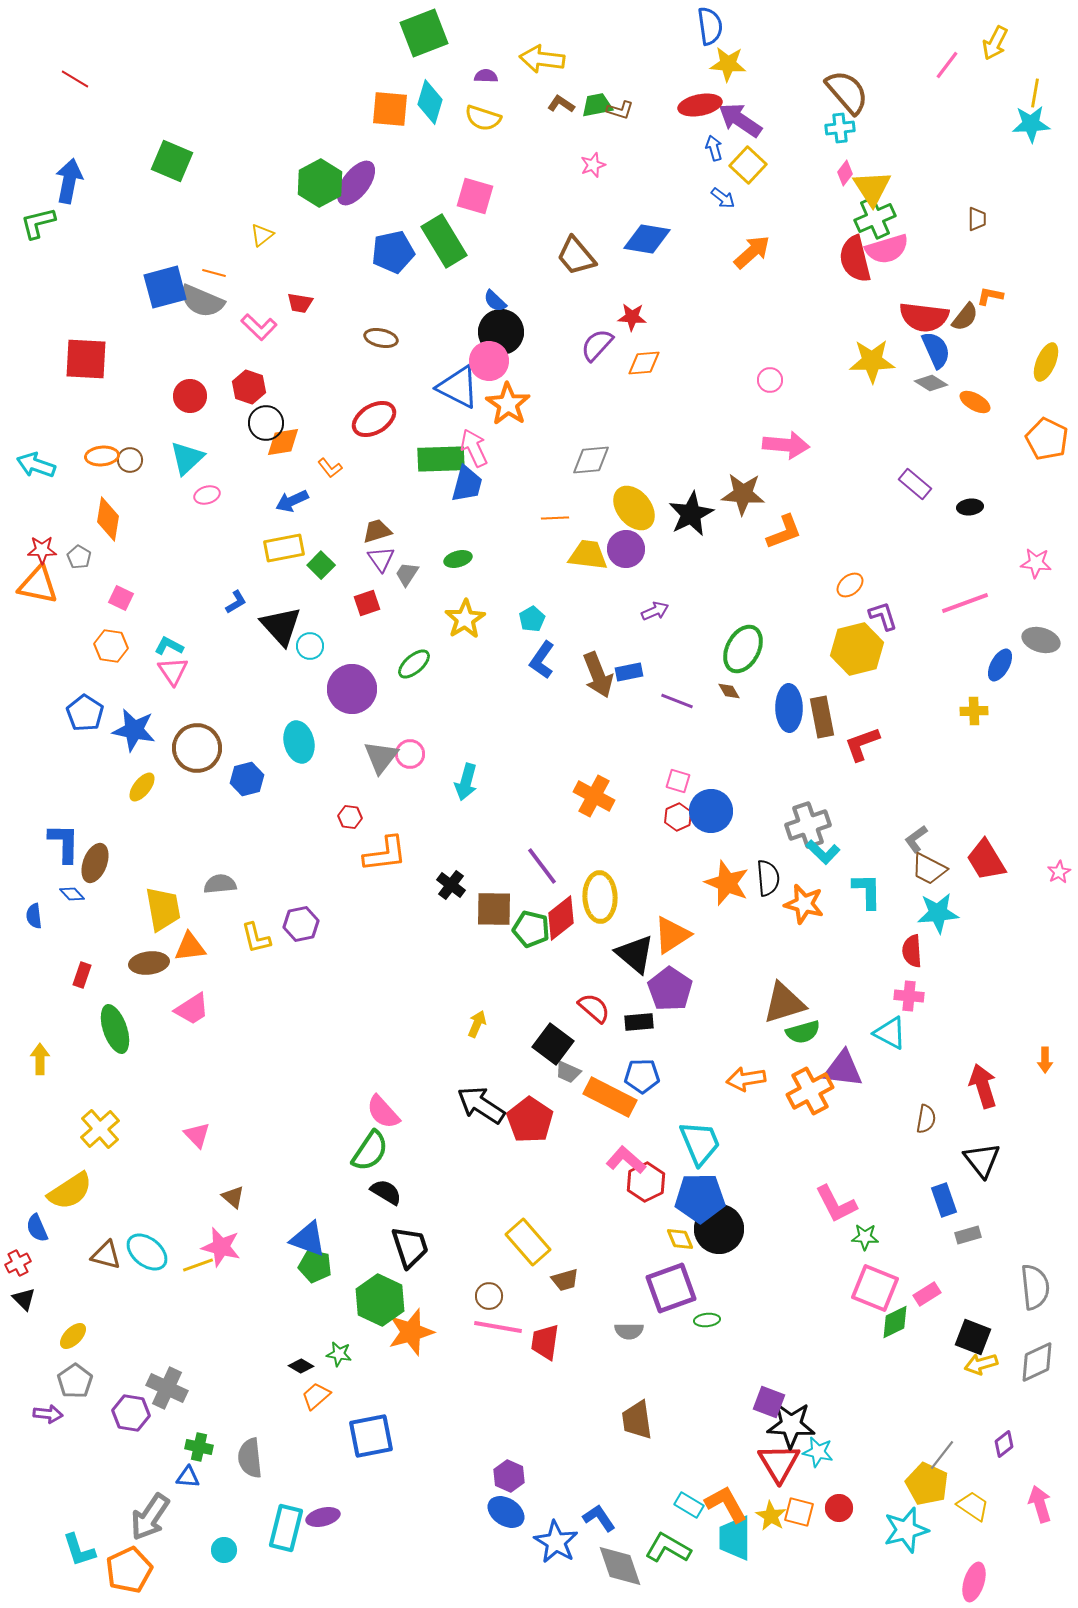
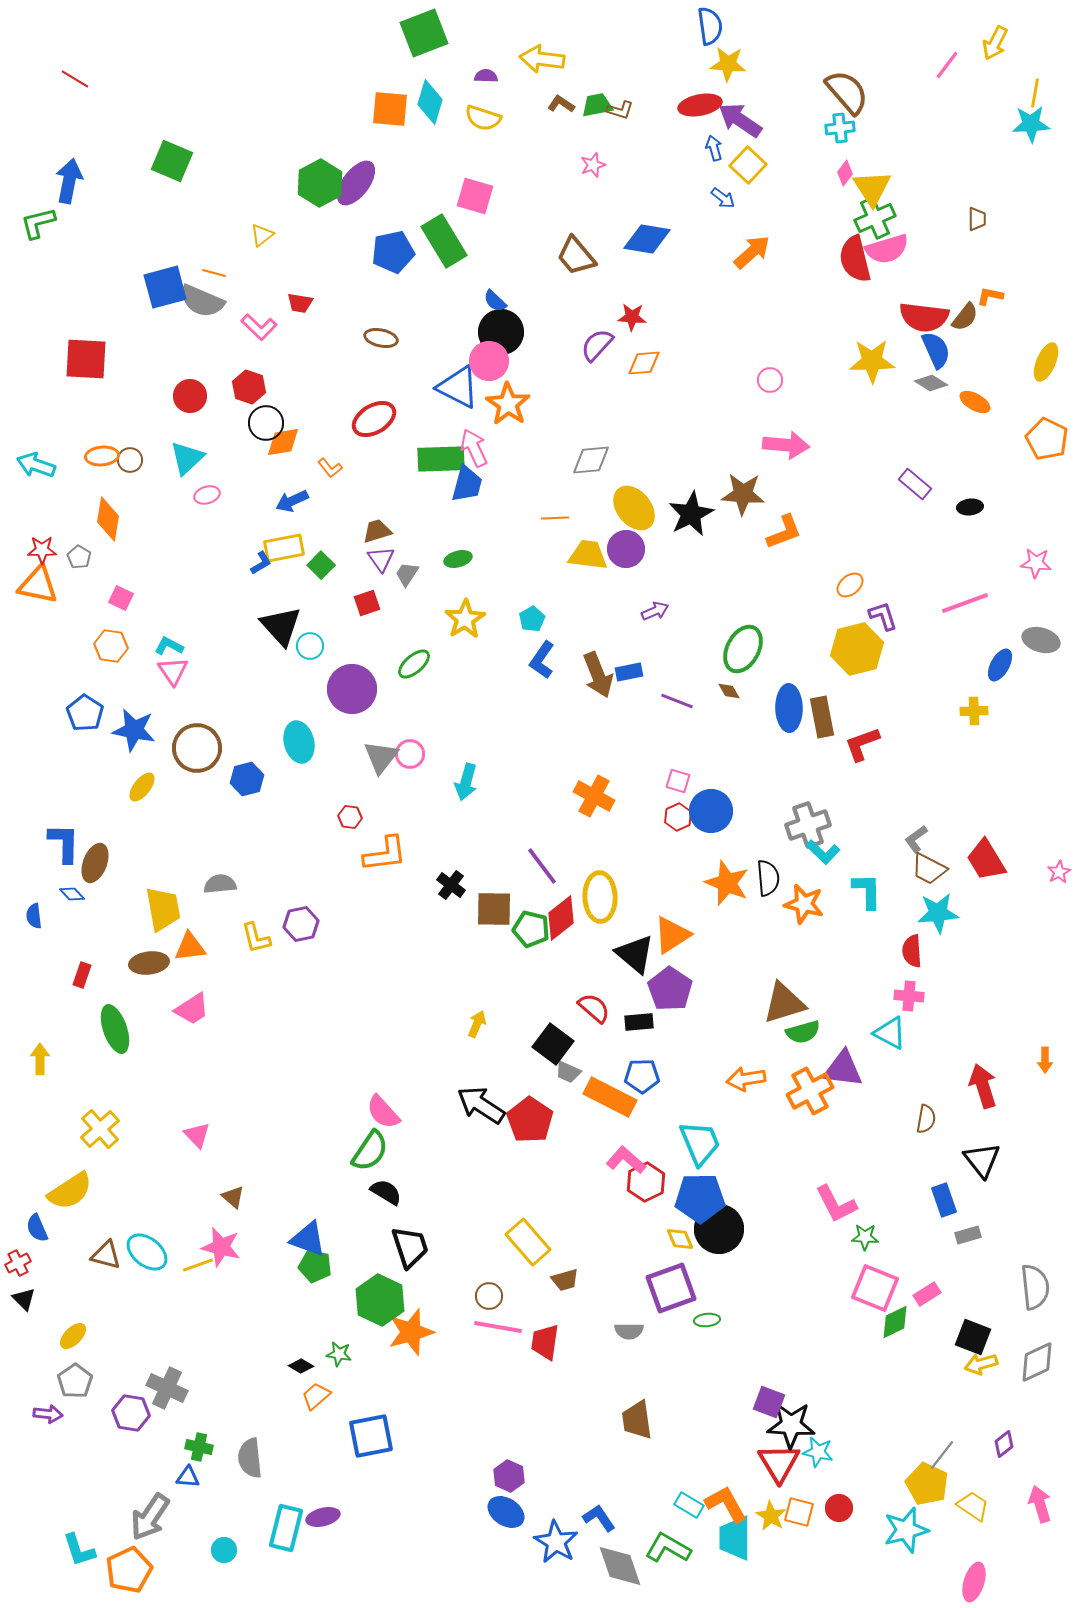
blue L-shape at (236, 602): moved 25 px right, 39 px up
